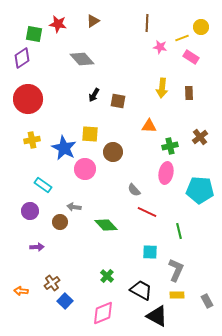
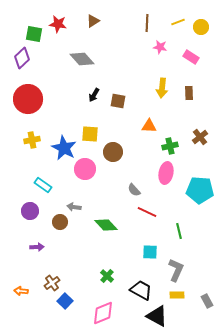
yellow line at (182, 38): moved 4 px left, 16 px up
purple diamond at (22, 58): rotated 10 degrees counterclockwise
